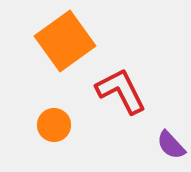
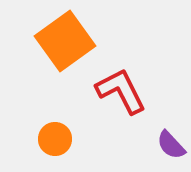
orange circle: moved 1 px right, 14 px down
